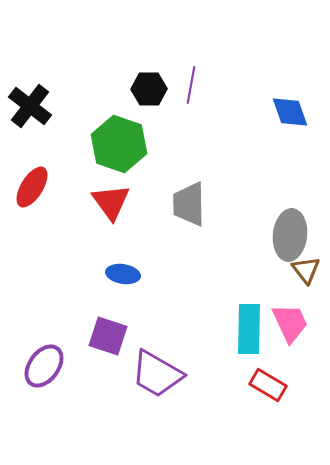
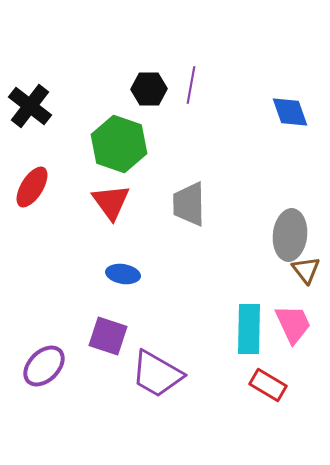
pink trapezoid: moved 3 px right, 1 px down
purple ellipse: rotated 9 degrees clockwise
